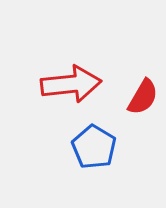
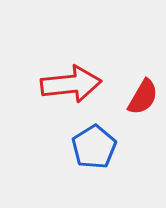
blue pentagon: rotated 9 degrees clockwise
